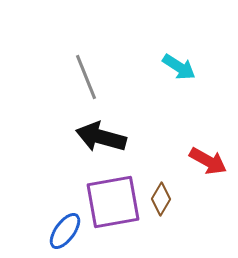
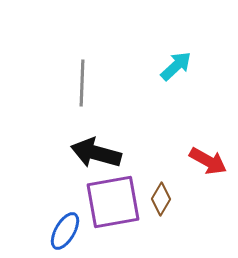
cyan arrow: moved 3 px left, 1 px up; rotated 76 degrees counterclockwise
gray line: moved 4 px left, 6 px down; rotated 24 degrees clockwise
black arrow: moved 5 px left, 16 px down
blue ellipse: rotated 6 degrees counterclockwise
